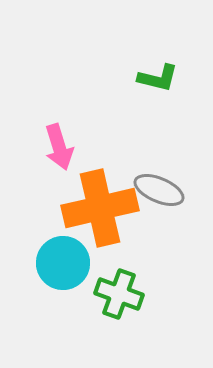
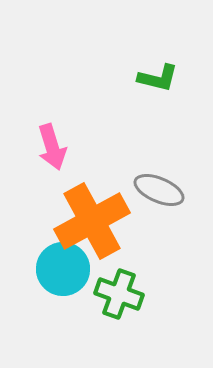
pink arrow: moved 7 px left
orange cross: moved 8 px left, 13 px down; rotated 16 degrees counterclockwise
cyan circle: moved 6 px down
